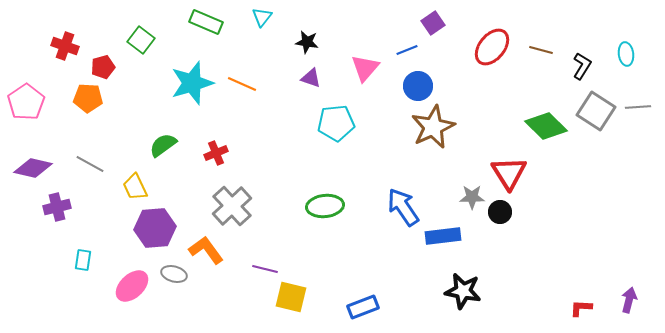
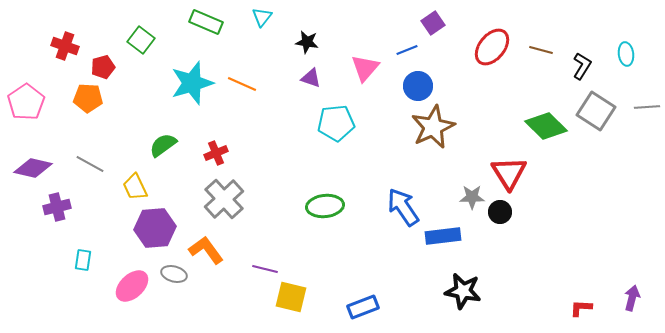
gray line at (638, 107): moved 9 px right
gray cross at (232, 206): moved 8 px left, 7 px up
purple arrow at (629, 300): moved 3 px right, 2 px up
